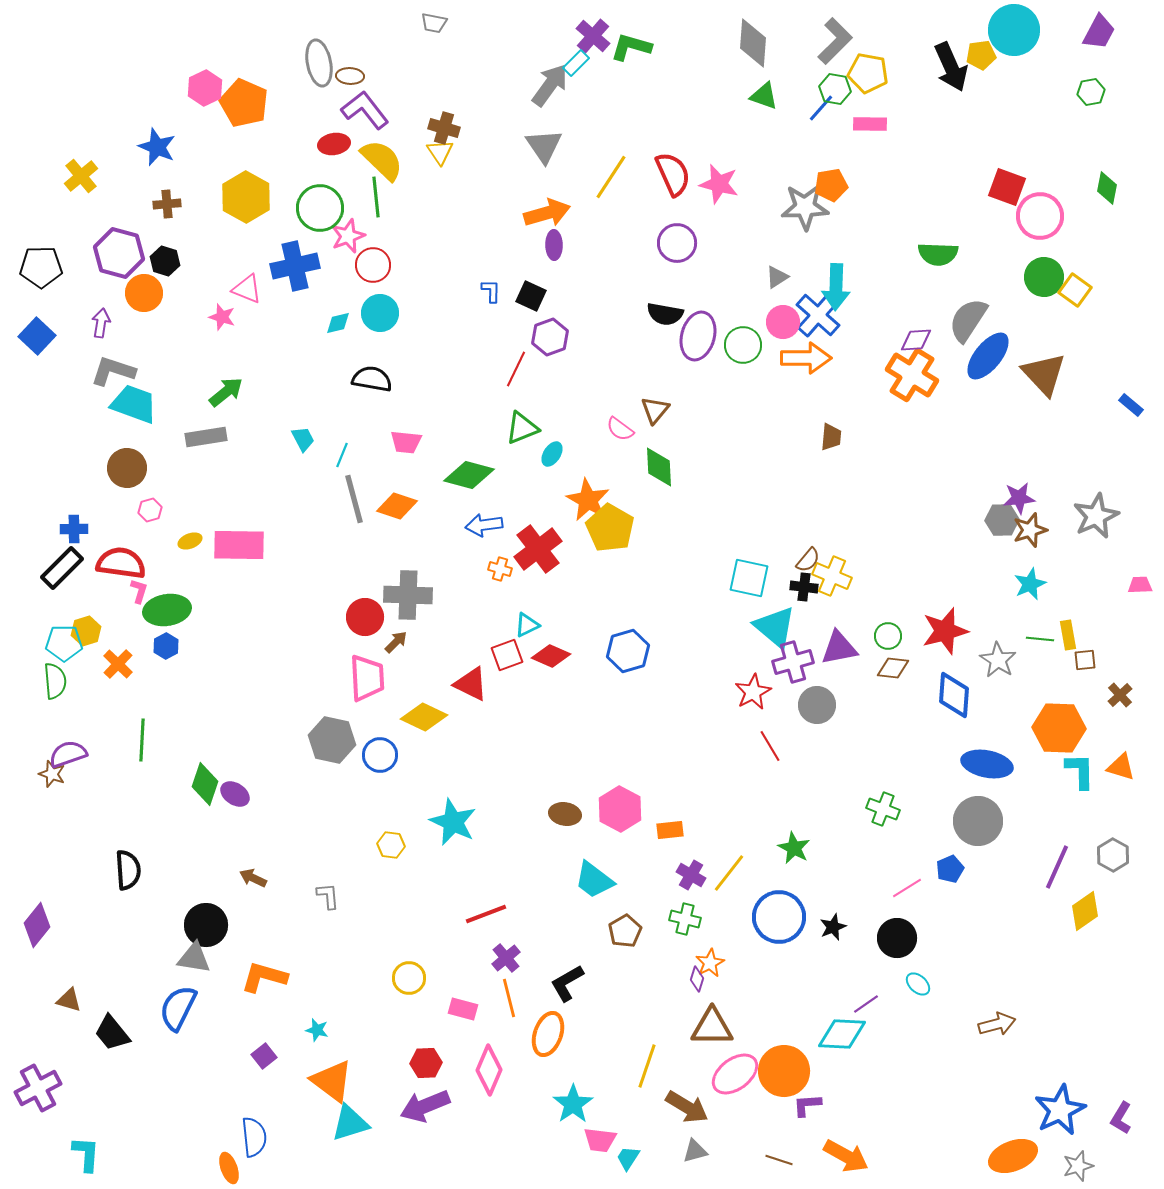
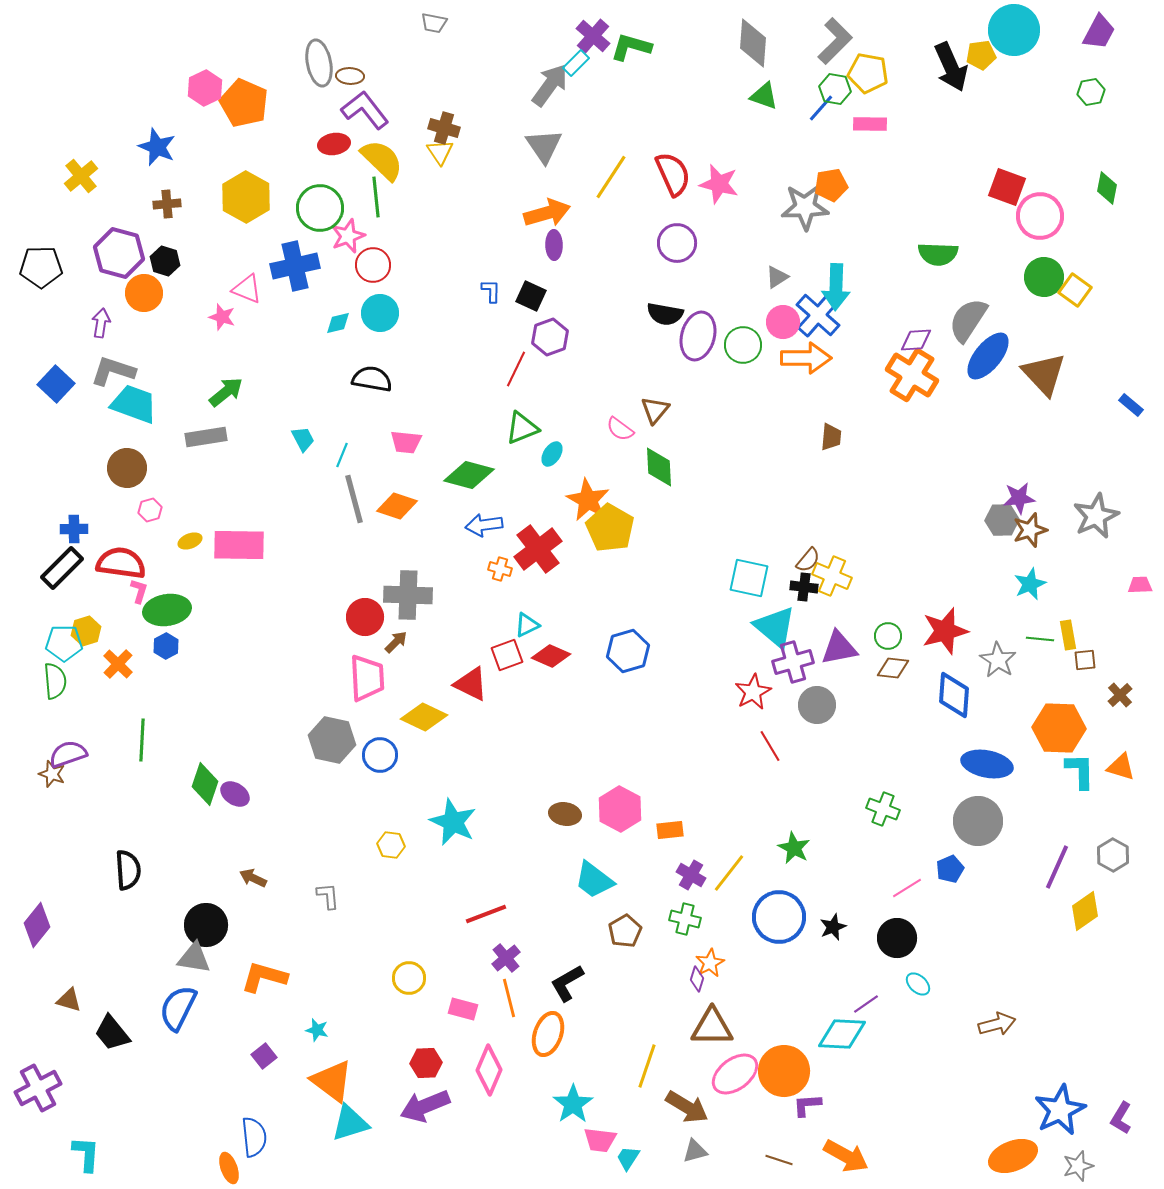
blue square at (37, 336): moved 19 px right, 48 px down
